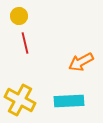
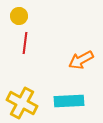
red line: rotated 20 degrees clockwise
orange arrow: moved 2 px up
yellow cross: moved 2 px right, 3 px down
